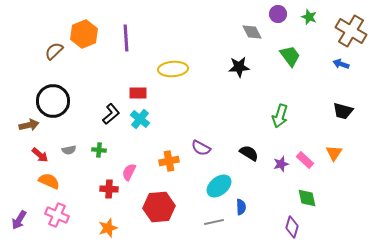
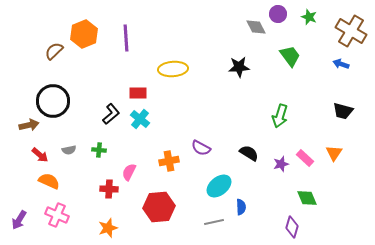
gray diamond: moved 4 px right, 5 px up
pink rectangle: moved 2 px up
green diamond: rotated 10 degrees counterclockwise
